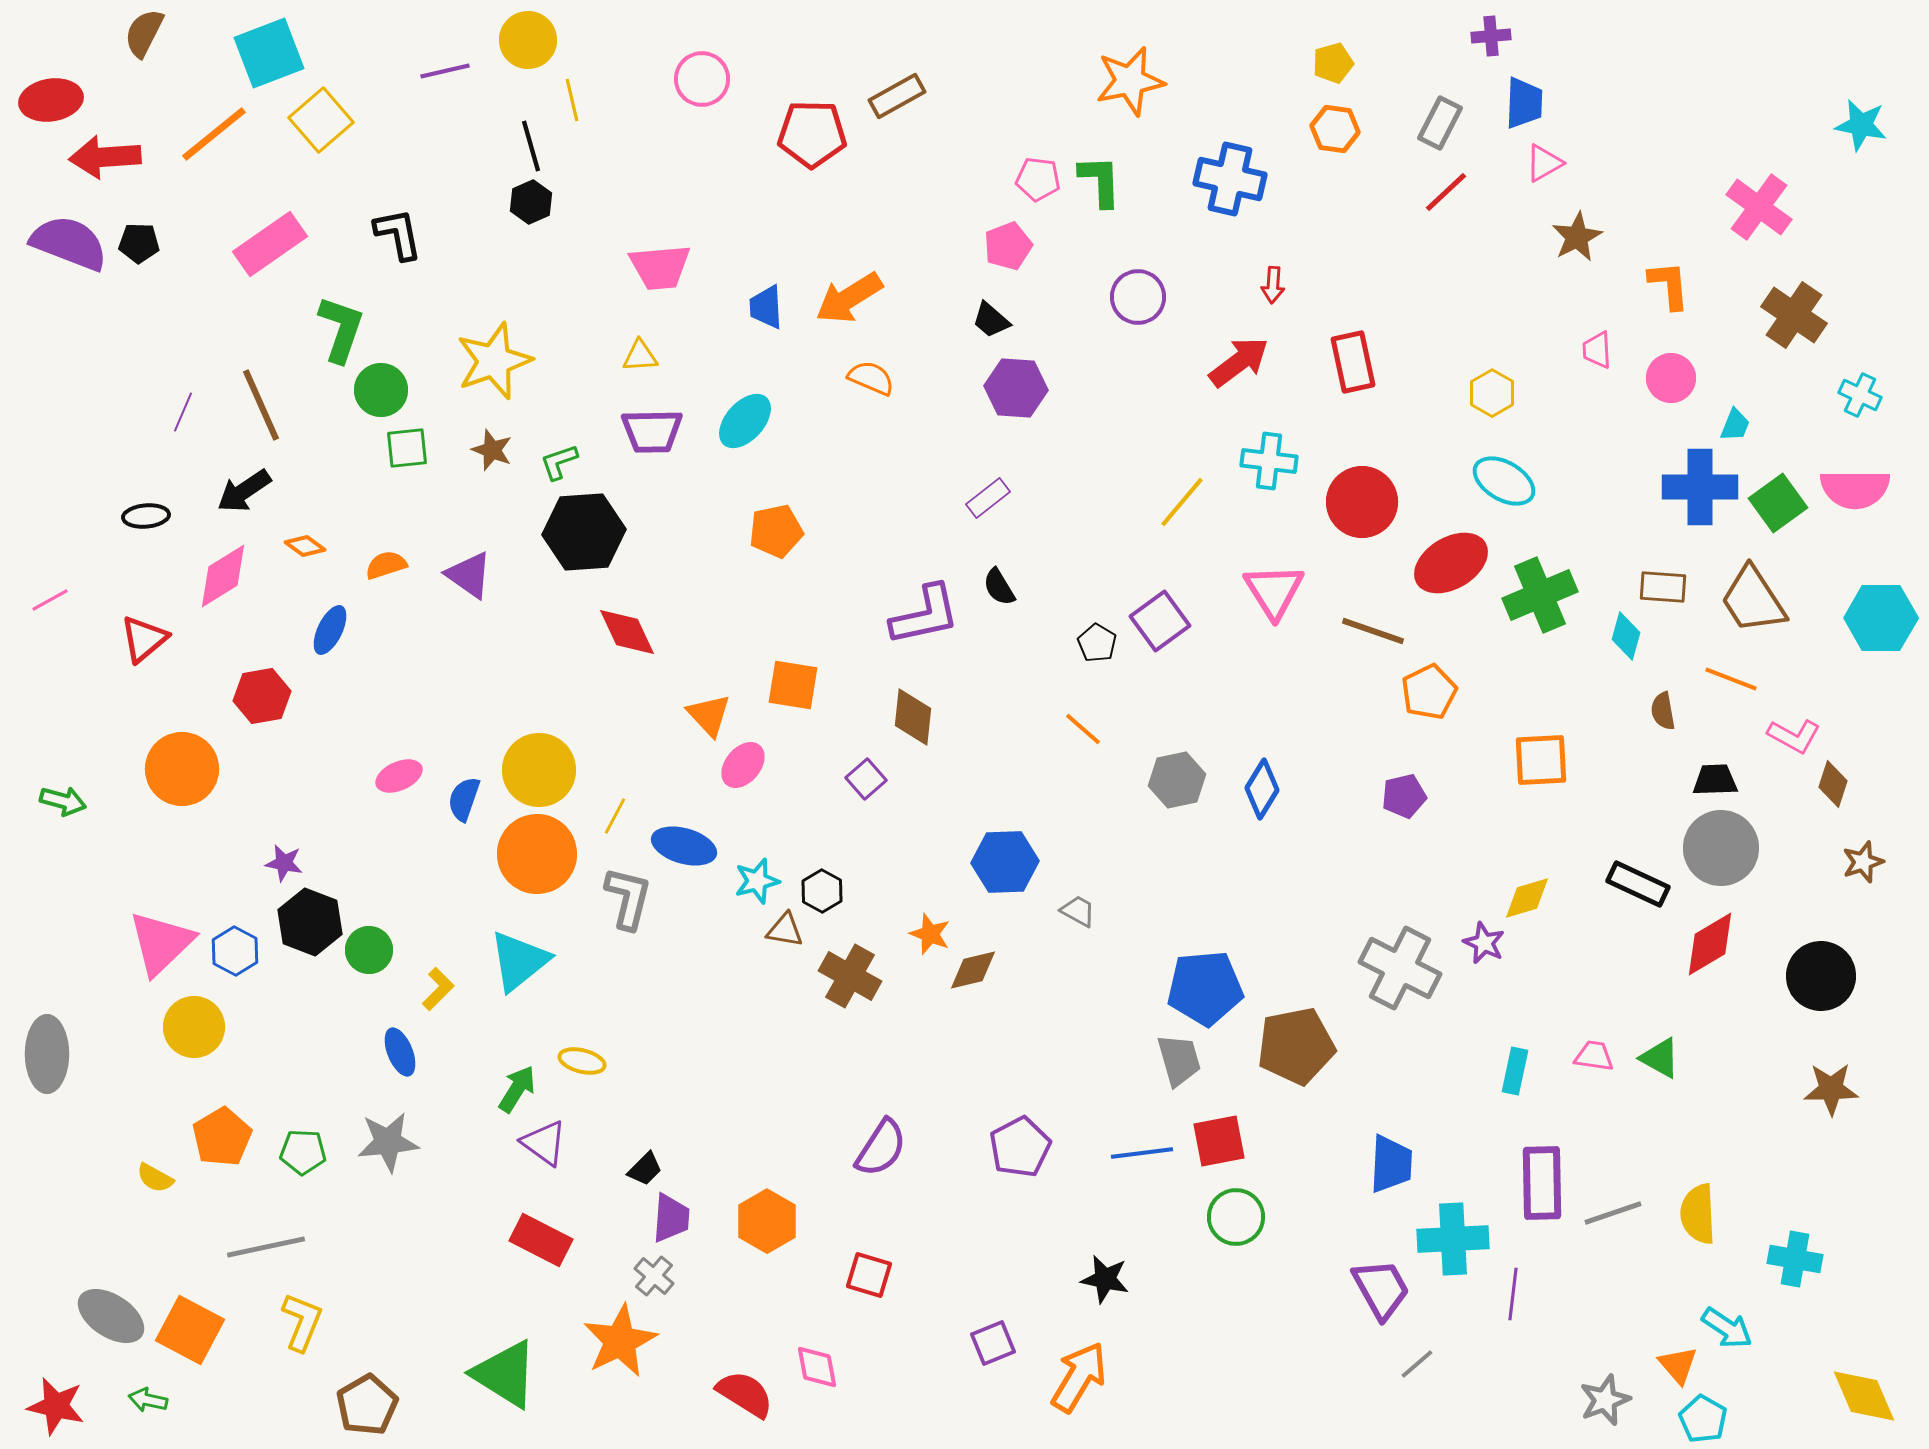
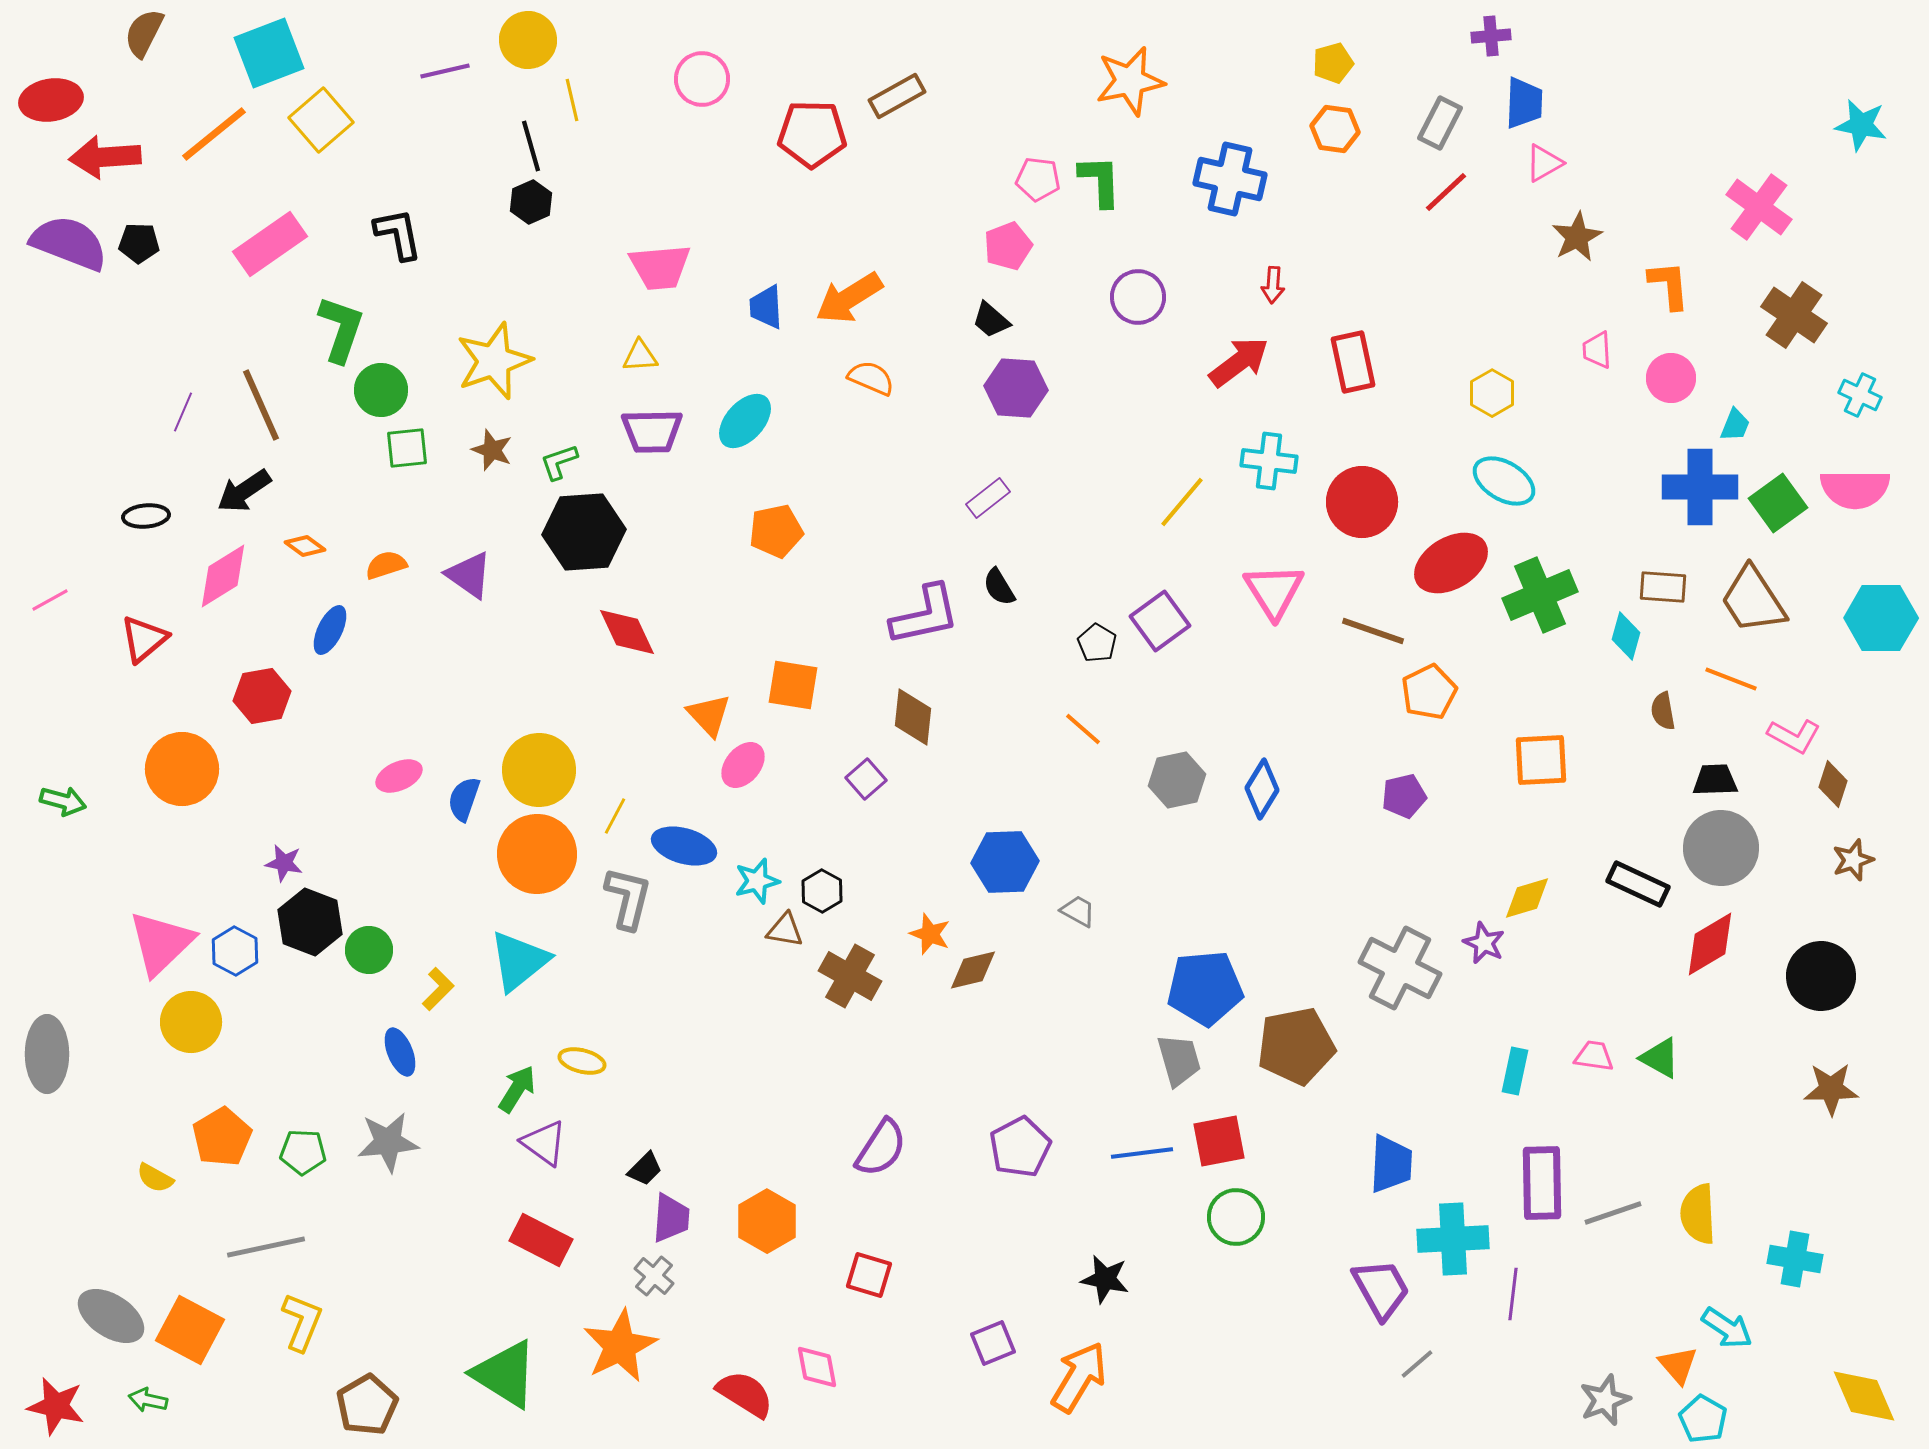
brown star at (1863, 862): moved 10 px left, 2 px up
yellow circle at (194, 1027): moved 3 px left, 5 px up
orange star at (620, 1341): moved 5 px down
